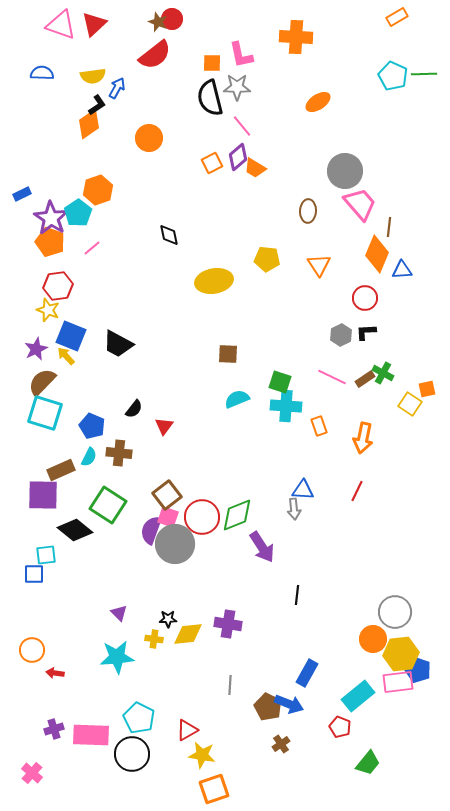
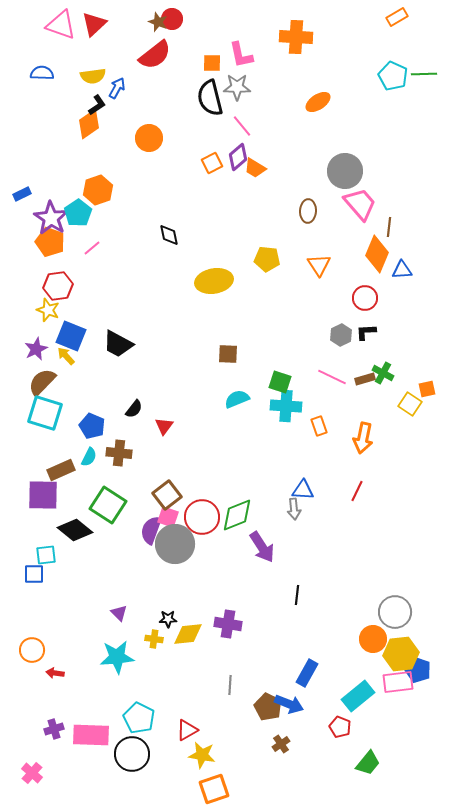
brown rectangle at (365, 379): rotated 18 degrees clockwise
